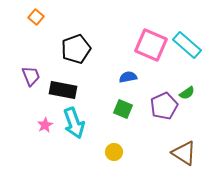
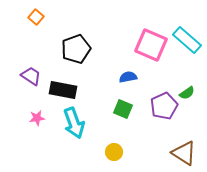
cyan rectangle: moved 5 px up
purple trapezoid: rotated 35 degrees counterclockwise
pink star: moved 8 px left, 7 px up; rotated 21 degrees clockwise
